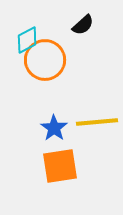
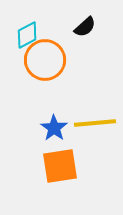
black semicircle: moved 2 px right, 2 px down
cyan diamond: moved 5 px up
yellow line: moved 2 px left, 1 px down
